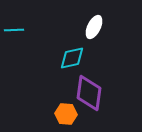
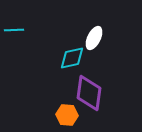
white ellipse: moved 11 px down
orange hexagon: moved 1 px right, 1 px down
